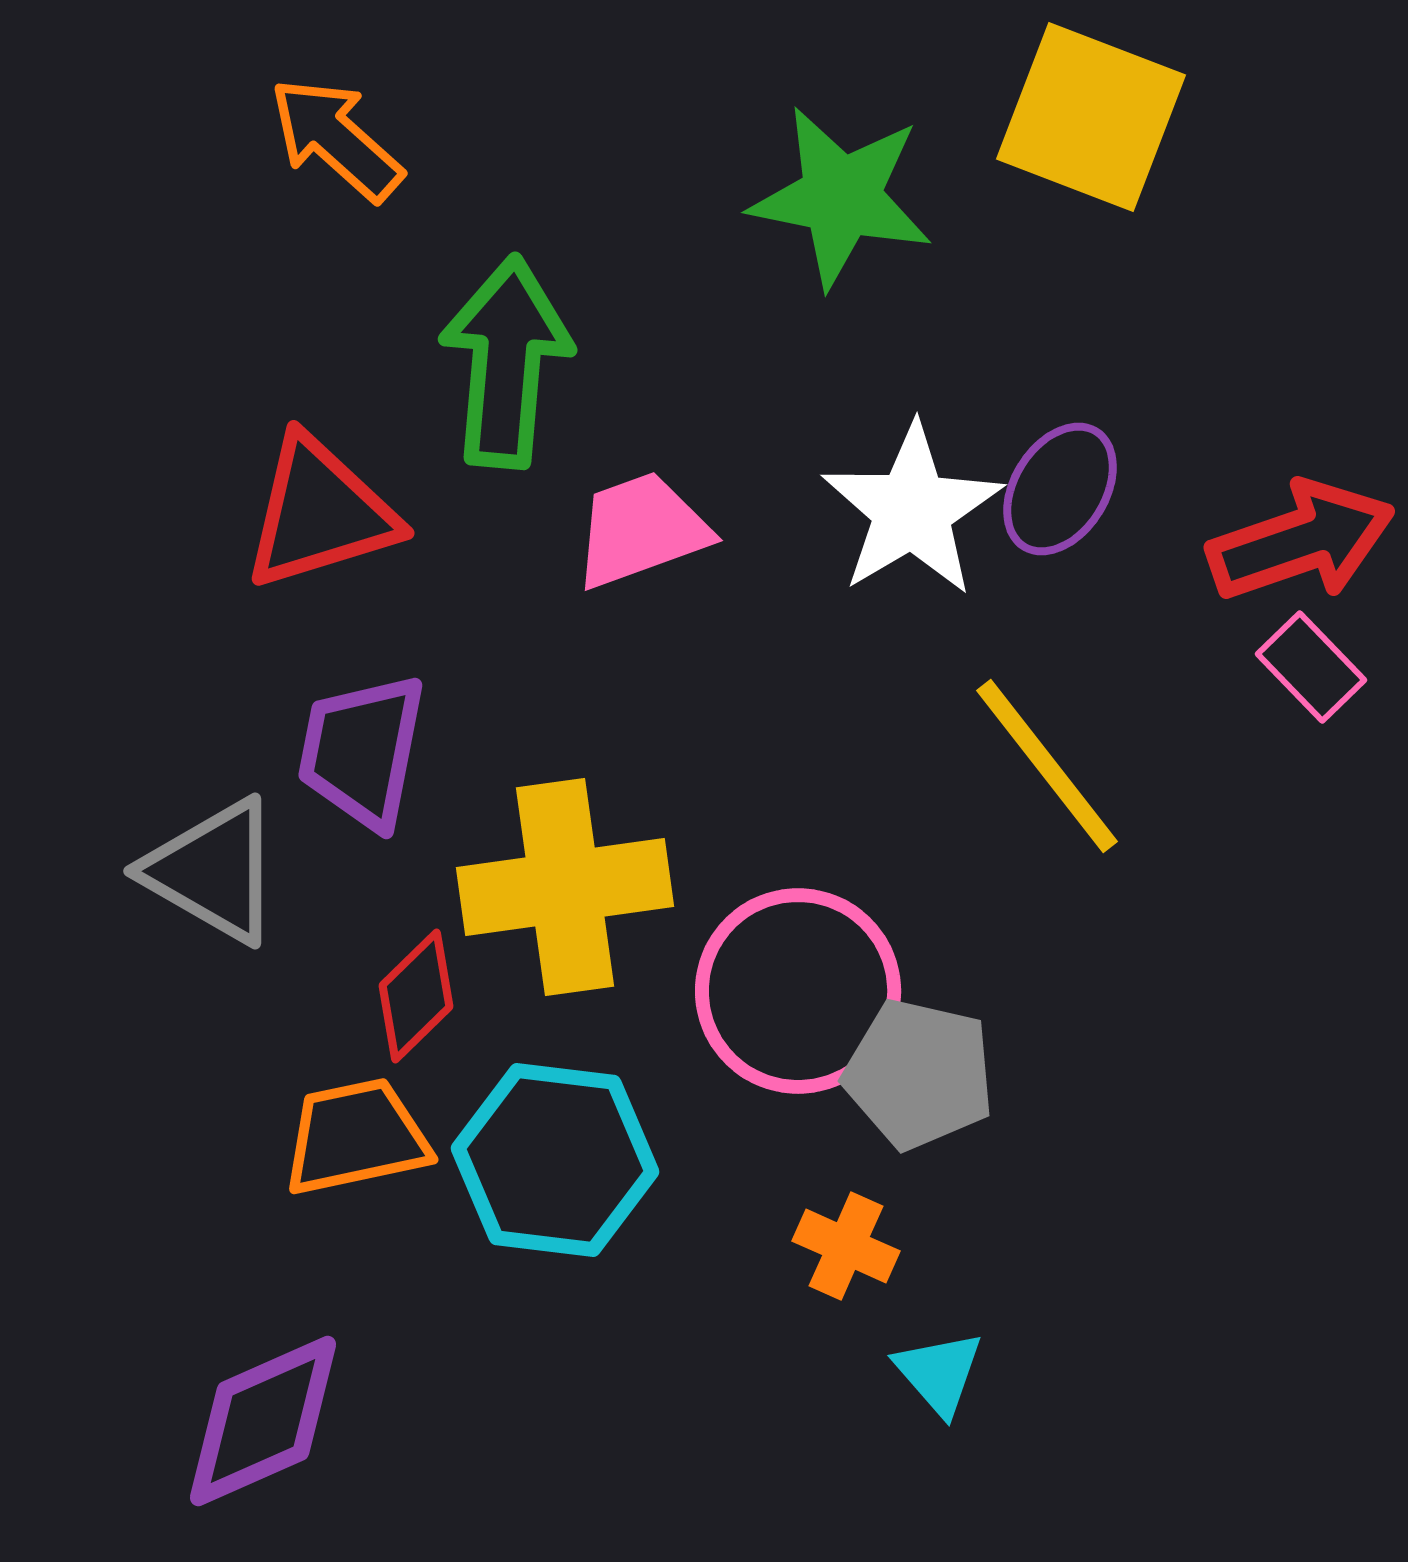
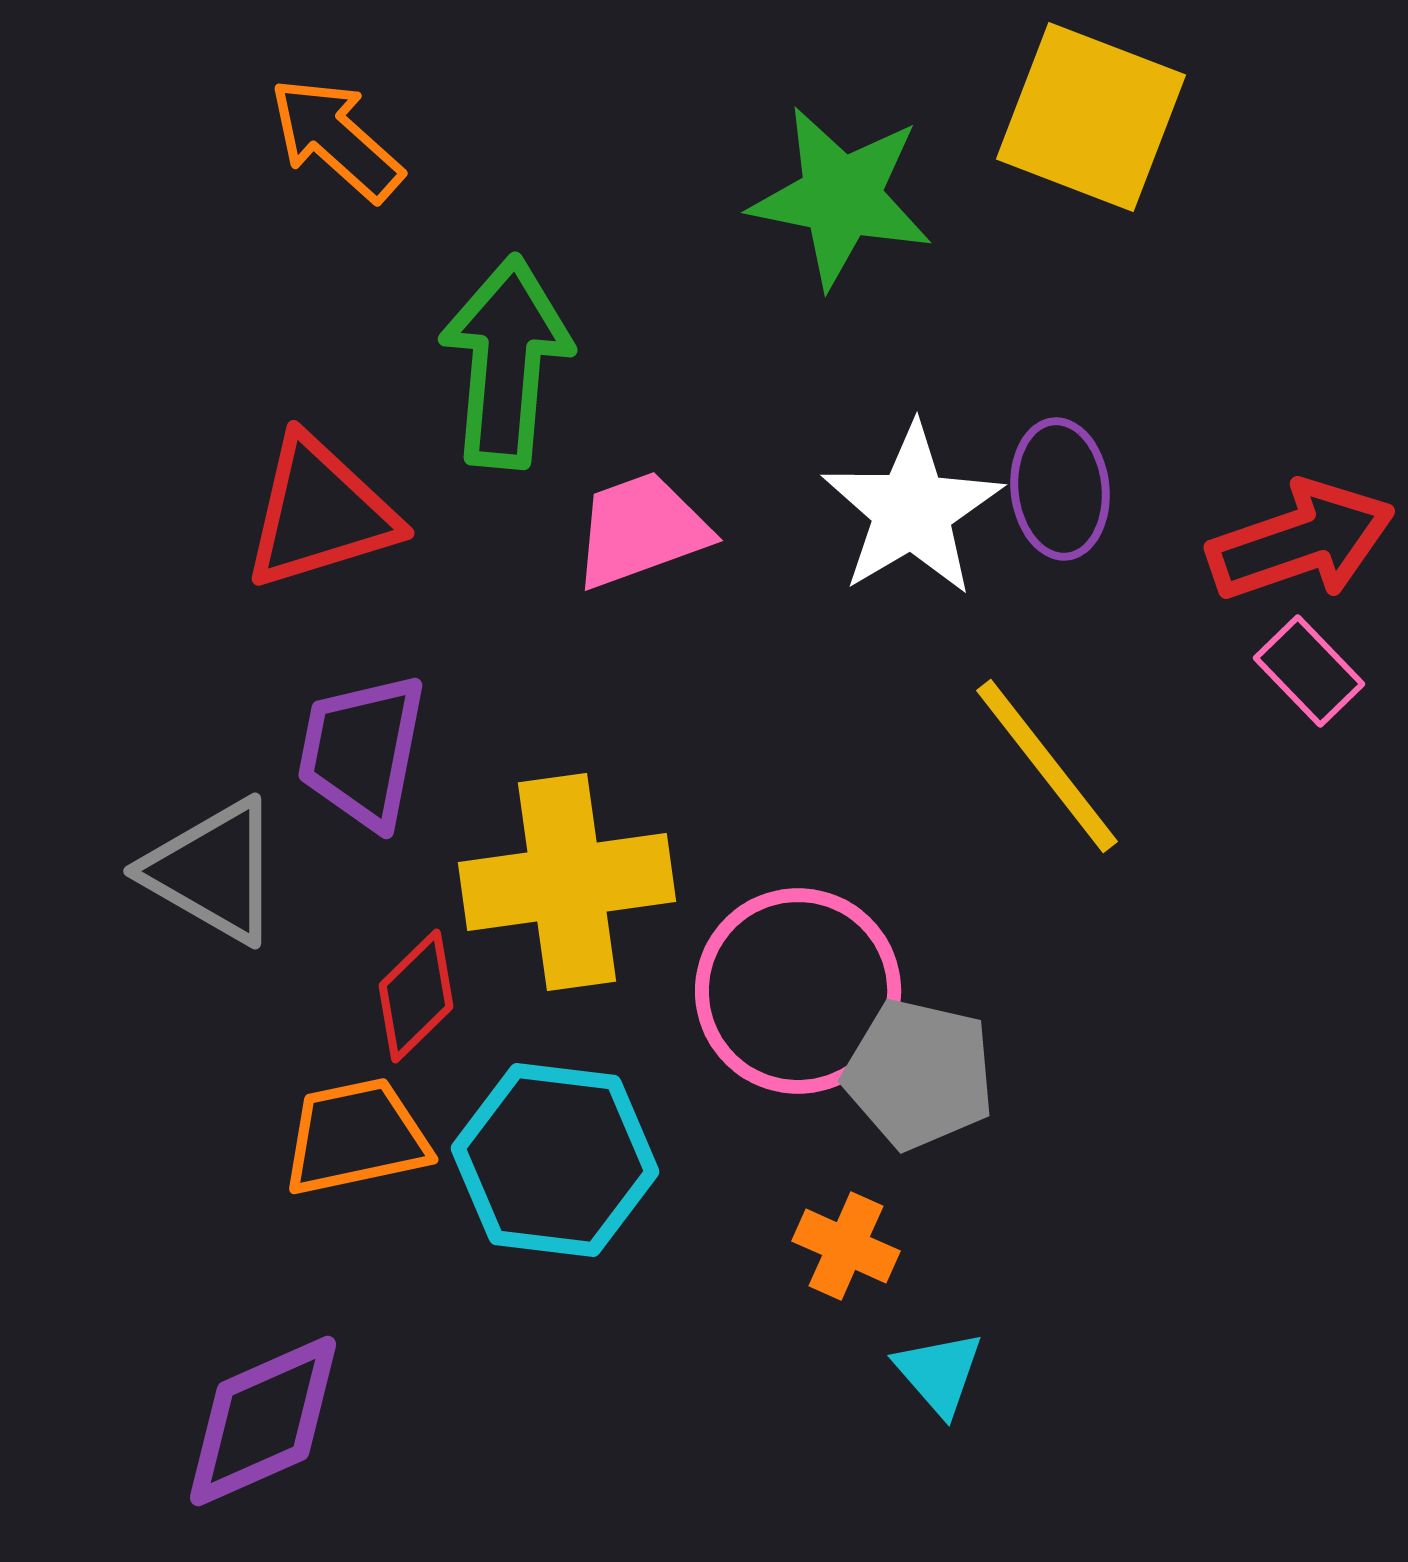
purple ellipse: rotated 38 degrees counterclockwise
pink rectangle: moved 2 px left, 4 px down
yellow cross: moved 2 px right, 5 px up
